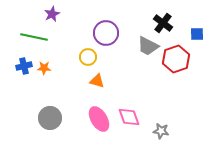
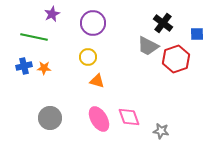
purple circle: moved 13 px left, 10 px up
